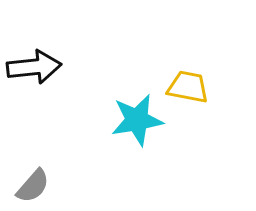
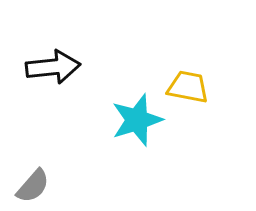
black arrow: moved 19 px right
cyan star: rotated 8 degrees counterclockwise
